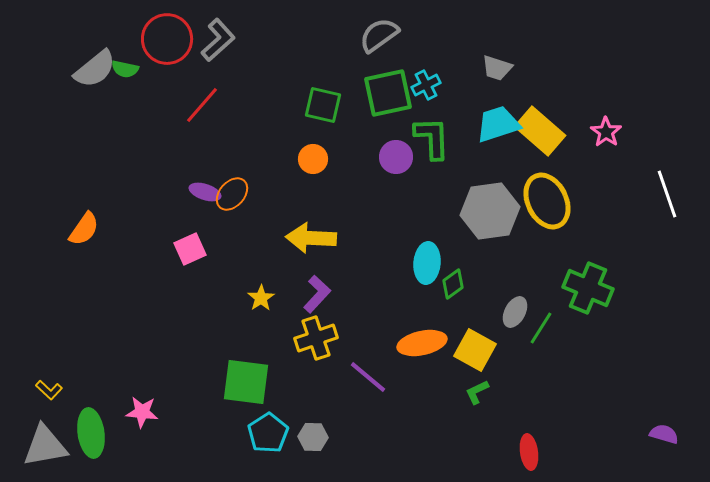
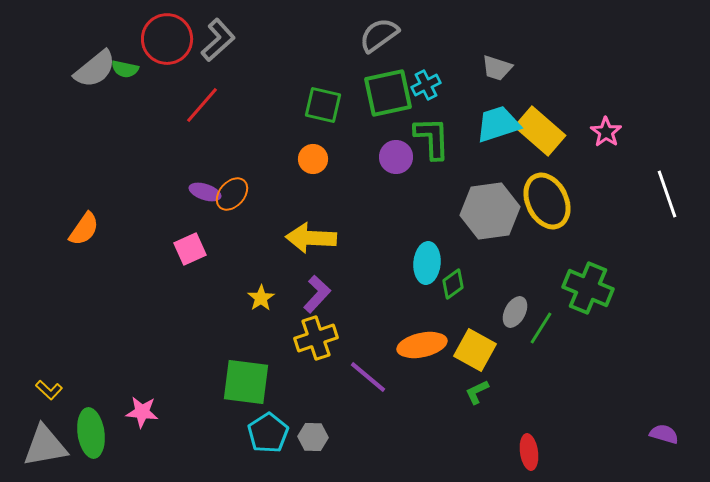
orange ellipse at (422, 343): moved 2 px down
